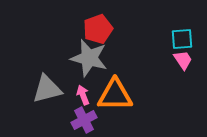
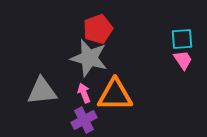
gray triangle: moved 5 px left, 2 px down; rotated 8 degrees clockwise
pink arrow: moved 1 px right, 2 px up
